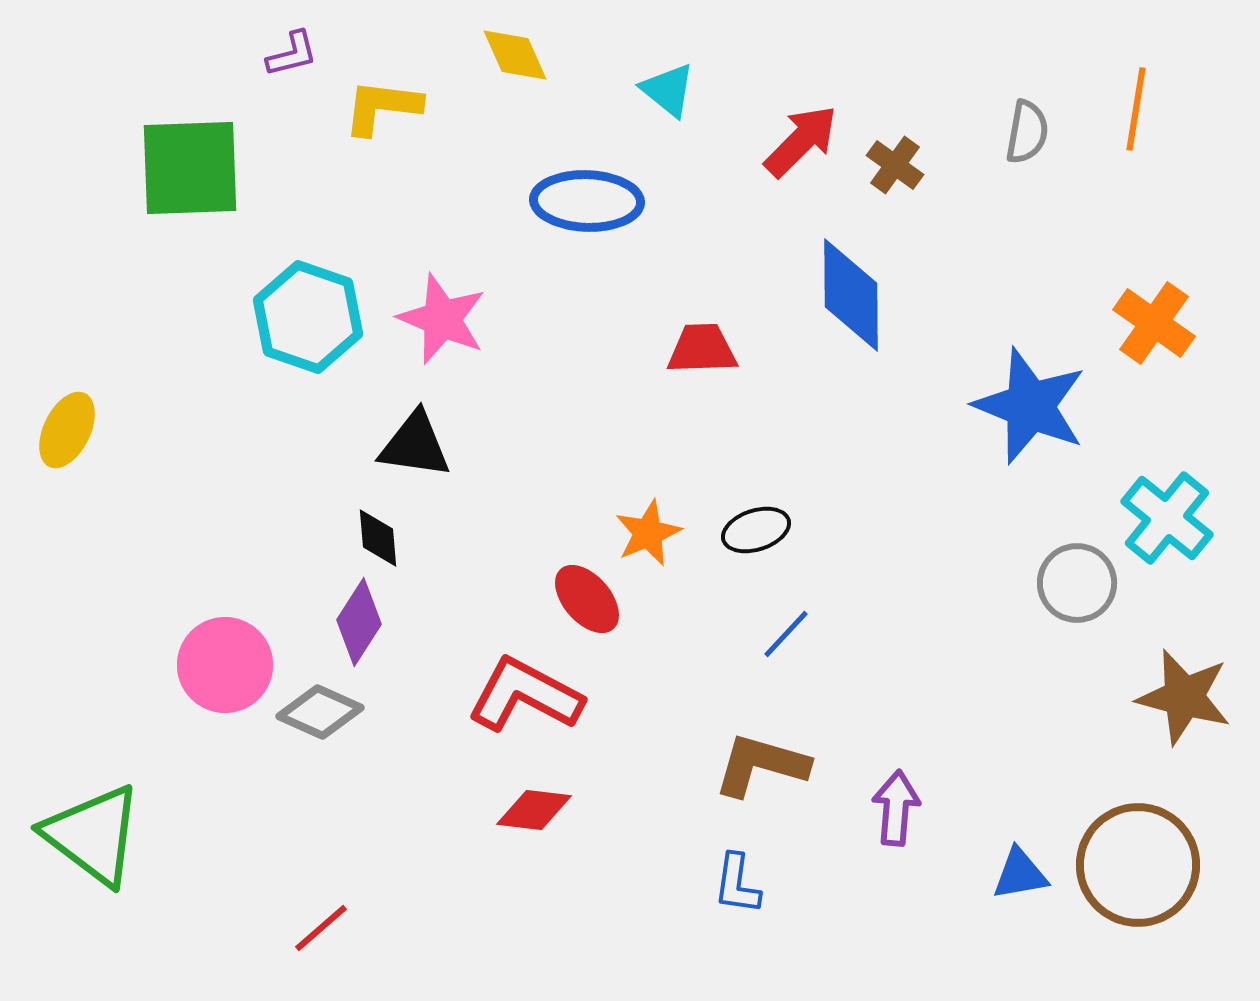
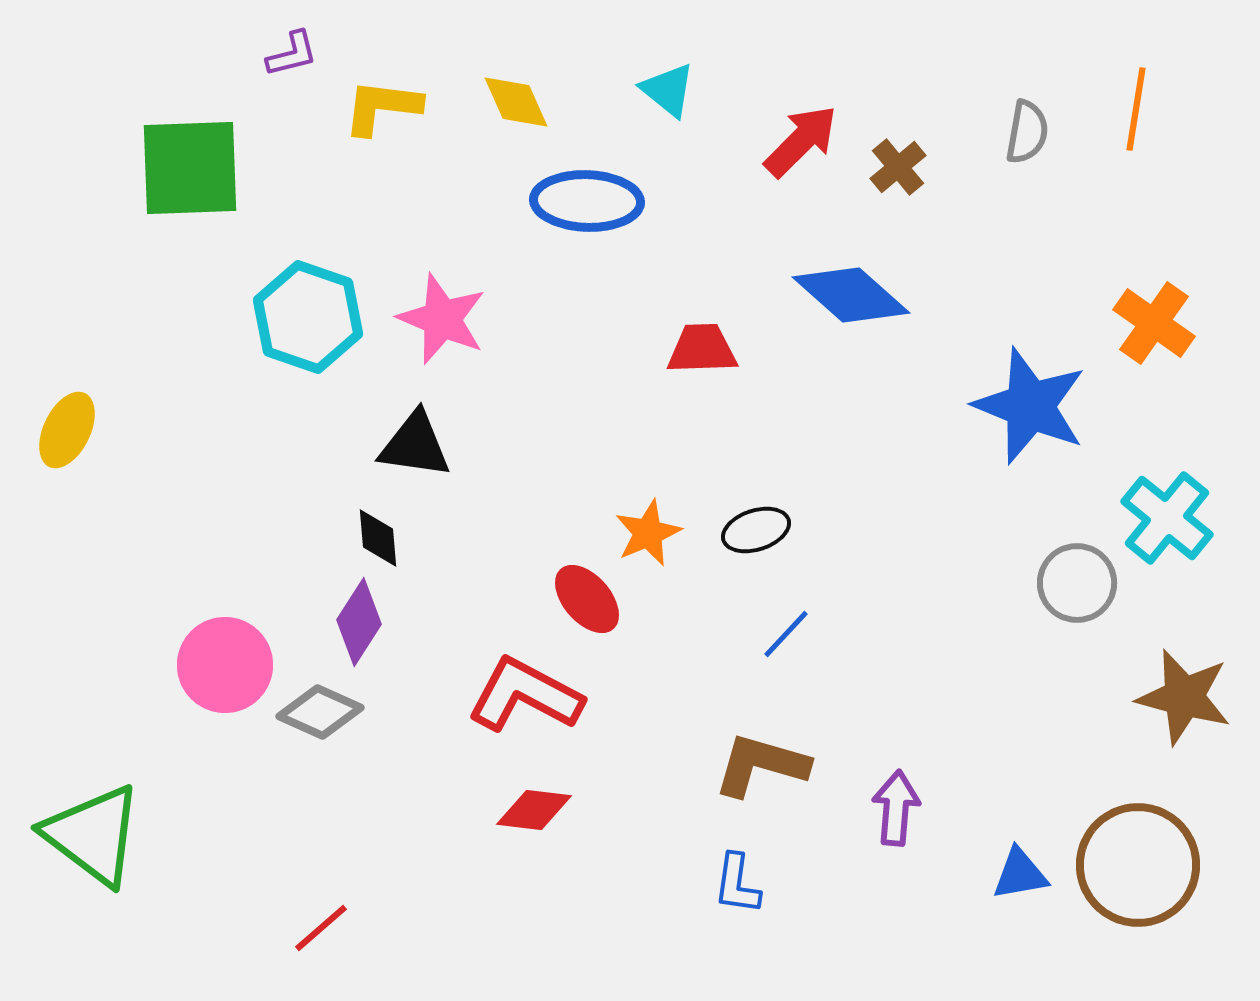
yellow diamond: moved 1 px right, 47 px down
brown cross: moved 3 px right, 2 px down; rotated 14 degrees clockwise
blue diamond: rotated 48 degrees counterclockwise
